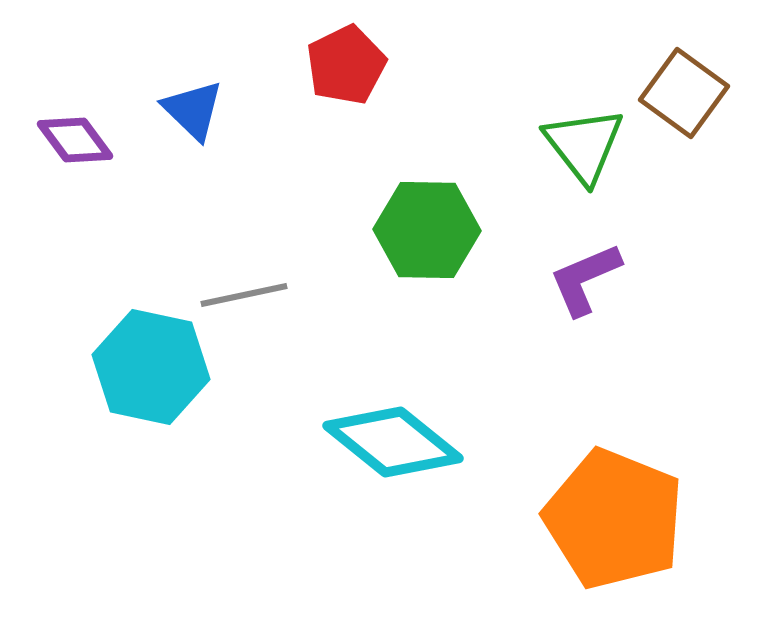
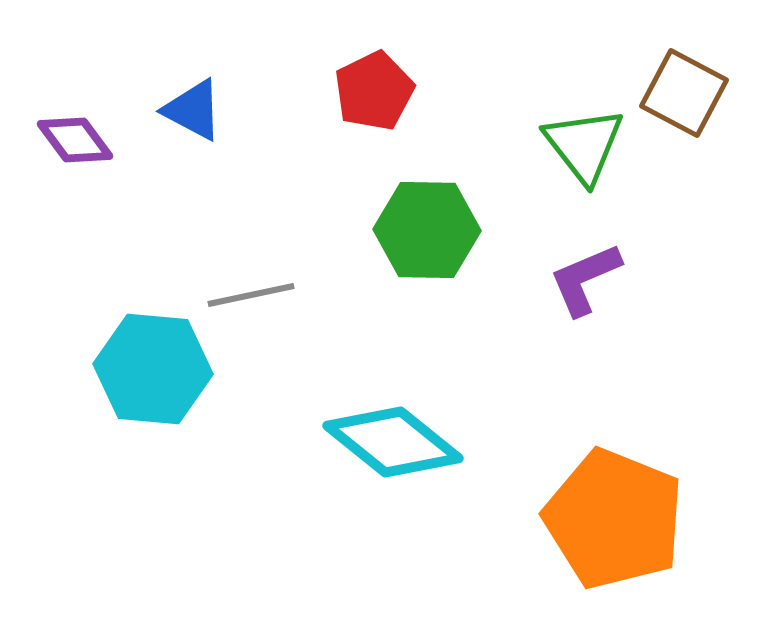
red pentagon: moved 28 px right, 26 px down
brown square: rotated 8 degrees counterclockwise
blue triangle: rotated 16 degrees counterclockwise
gray line: moved 7 px right
cyan hexagon: moved 2 px right, 2 px down; rotated 7 degrees counterclockwise
